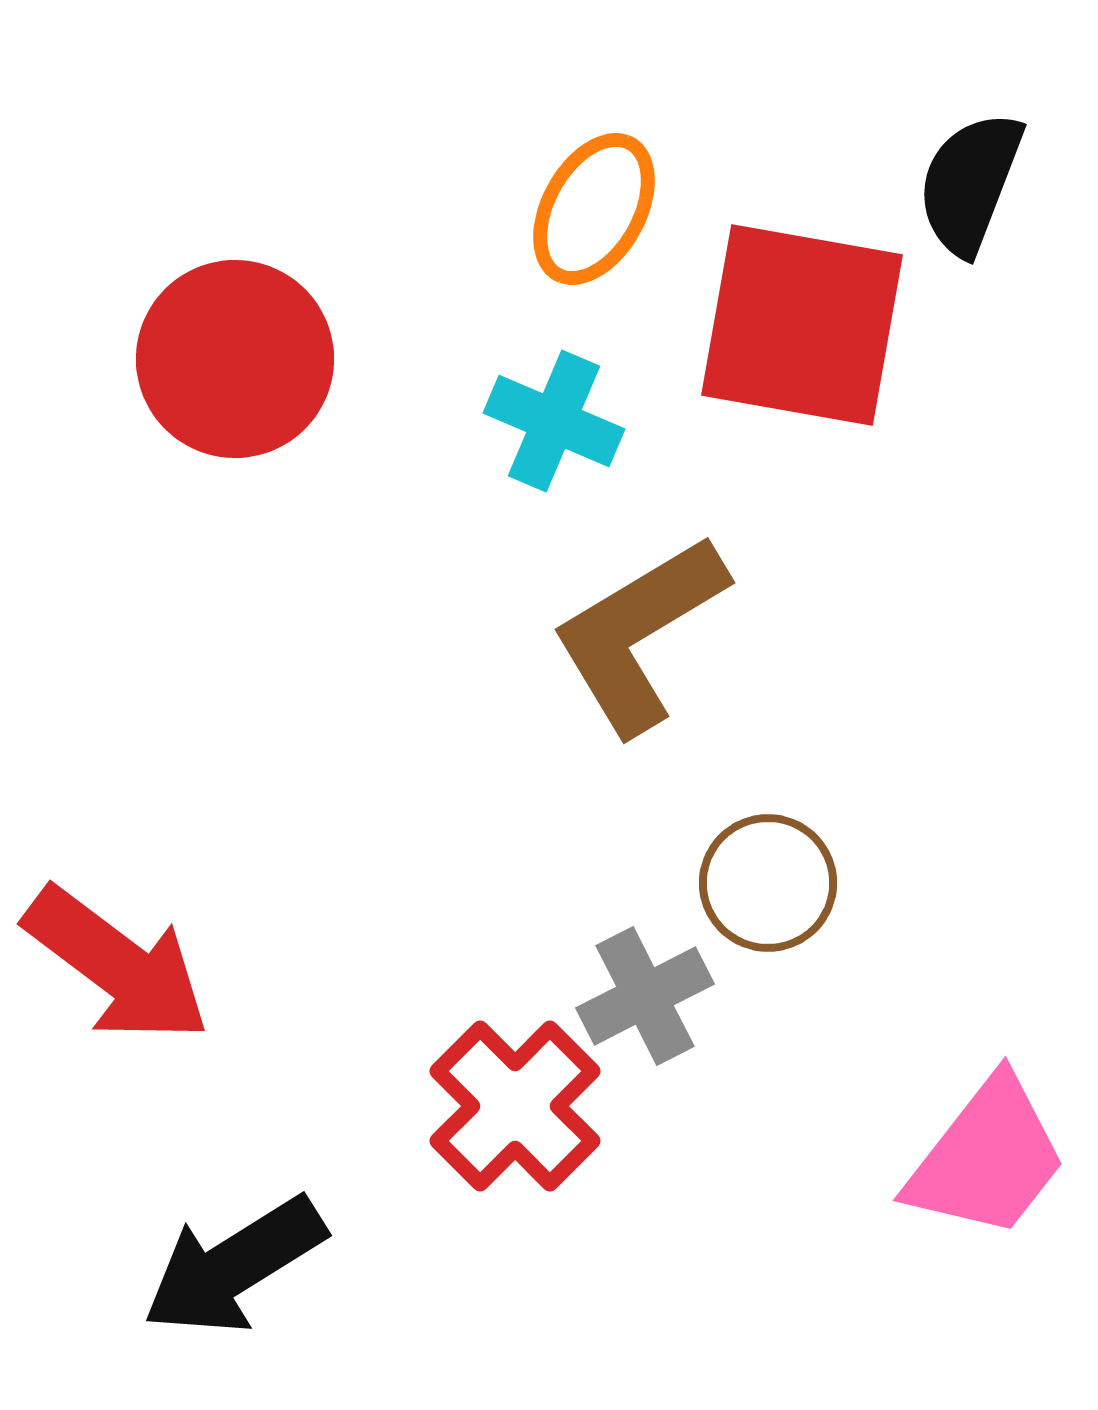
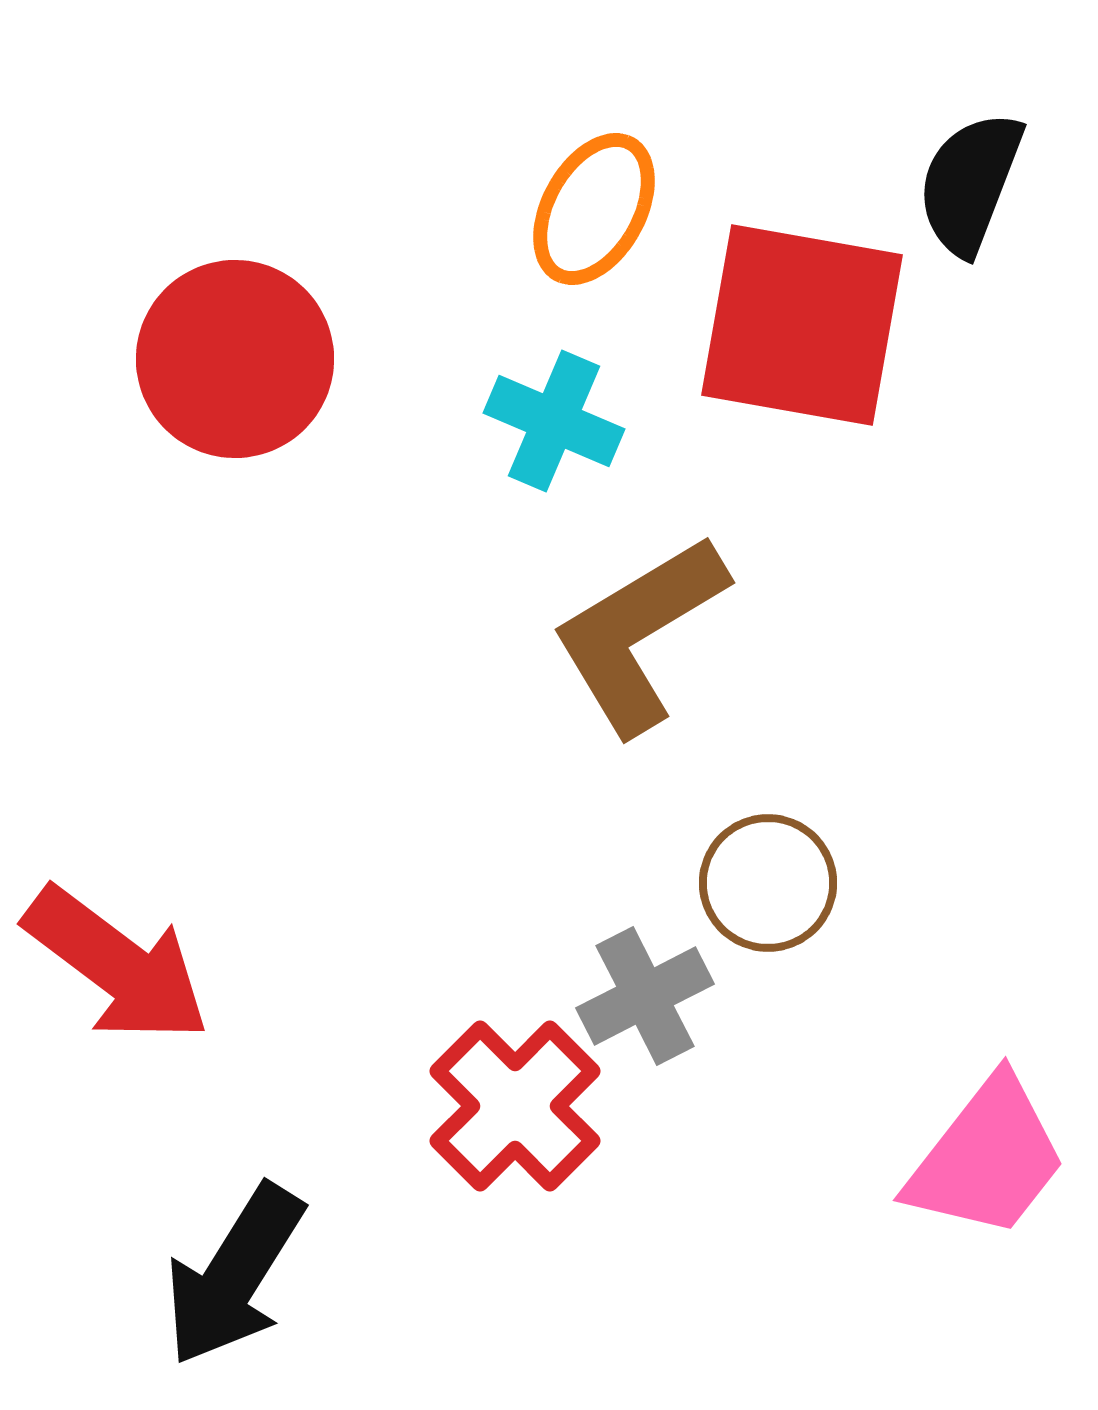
black arrow: moved 9 px down; rotated 26 degrees counterclockwise
